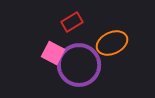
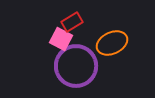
pink square: moved 8 px right, 14 px up
purple circle: moved 3 px left, 1 px down
